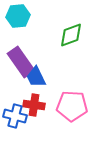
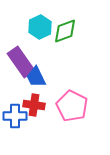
cyan hexagon: moved 22 px right, 11 px down; rotated 20 degrees counterclockwise
green diamond: moved 6 px left, 4 px up
pink pentagon: rotated 24 degrees clockwise
blue cross: rotated 15 degrees counterclockwise
